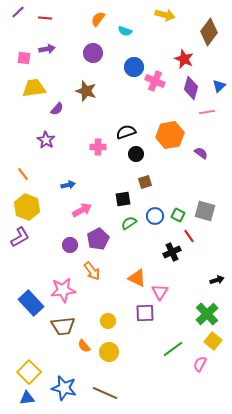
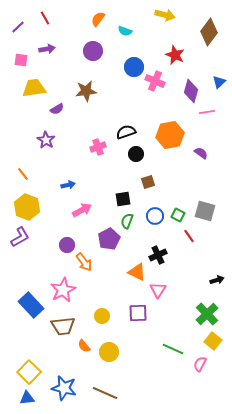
purple line at (18, 12): moved 15 px down
red line at (45, 18): rotated 56 degrees clockwise
purple circle at (93, 53): moved 2 px up
pink square at (24, 58): moved 3 px left, 2 px down
red star at (184, 59): moved 9 px left, 4 px up
blue triangle at (219, 86): moved 4 px up
purple diamond at (191, 88): moved 3 px down
brown star at (86, 91): rotated 25 degrees counterclockwise
purple semicircle at (57, 109): rotated 16 degrees clockwise
pink cross at (98, 147): rotated 21 degrees counterclockwise
brown square at (145, 182): moved 3 px right
green semicircle at (129, 223): moved 2 px left, 2 px up; rotated 35 degrees counterclockwise
purple pentagon at (98, 239): moved 11 px right
purple circle at (70, 245): moved 3 px left
black cross at (172, 252): moved 14 px left, 3 px down
orange arrow at (92, 271): moved 8 px left, 9 px up
orange triangle at (137, 278): moved 6 px up
pink star at (63, 290): rotated 20 degrees counterclockwise
pink triangle at (160, 292): moved 2 px left, 2 px up
blue rectangle at (31, 303): moved 2 px down
purple square at (145, 313): moved 7 px left
yellow circle at (108, 321): moved 6 px left, 5 px up
green line at (173, 349): rotated 60 degrees clockwise
